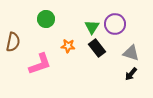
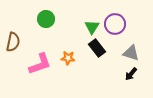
orange star: moved 12 px down
